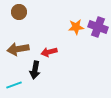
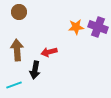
brown arrow: moved 1 px left, 1 px down; rotated 95 degrees clockwise
